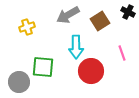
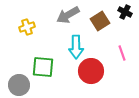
black cross: moved 3 px left
gray circle: moved 3 px down
